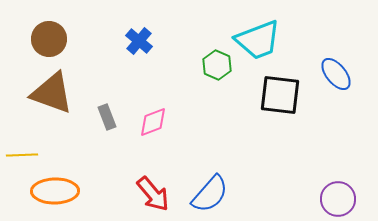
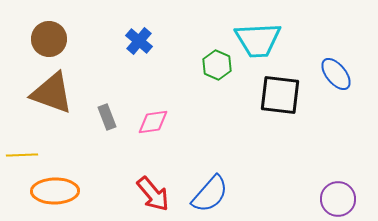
cyan trapezoid: rotated 18 degrees clockwise
pink diamond: rotated 12 degrees clockwise
